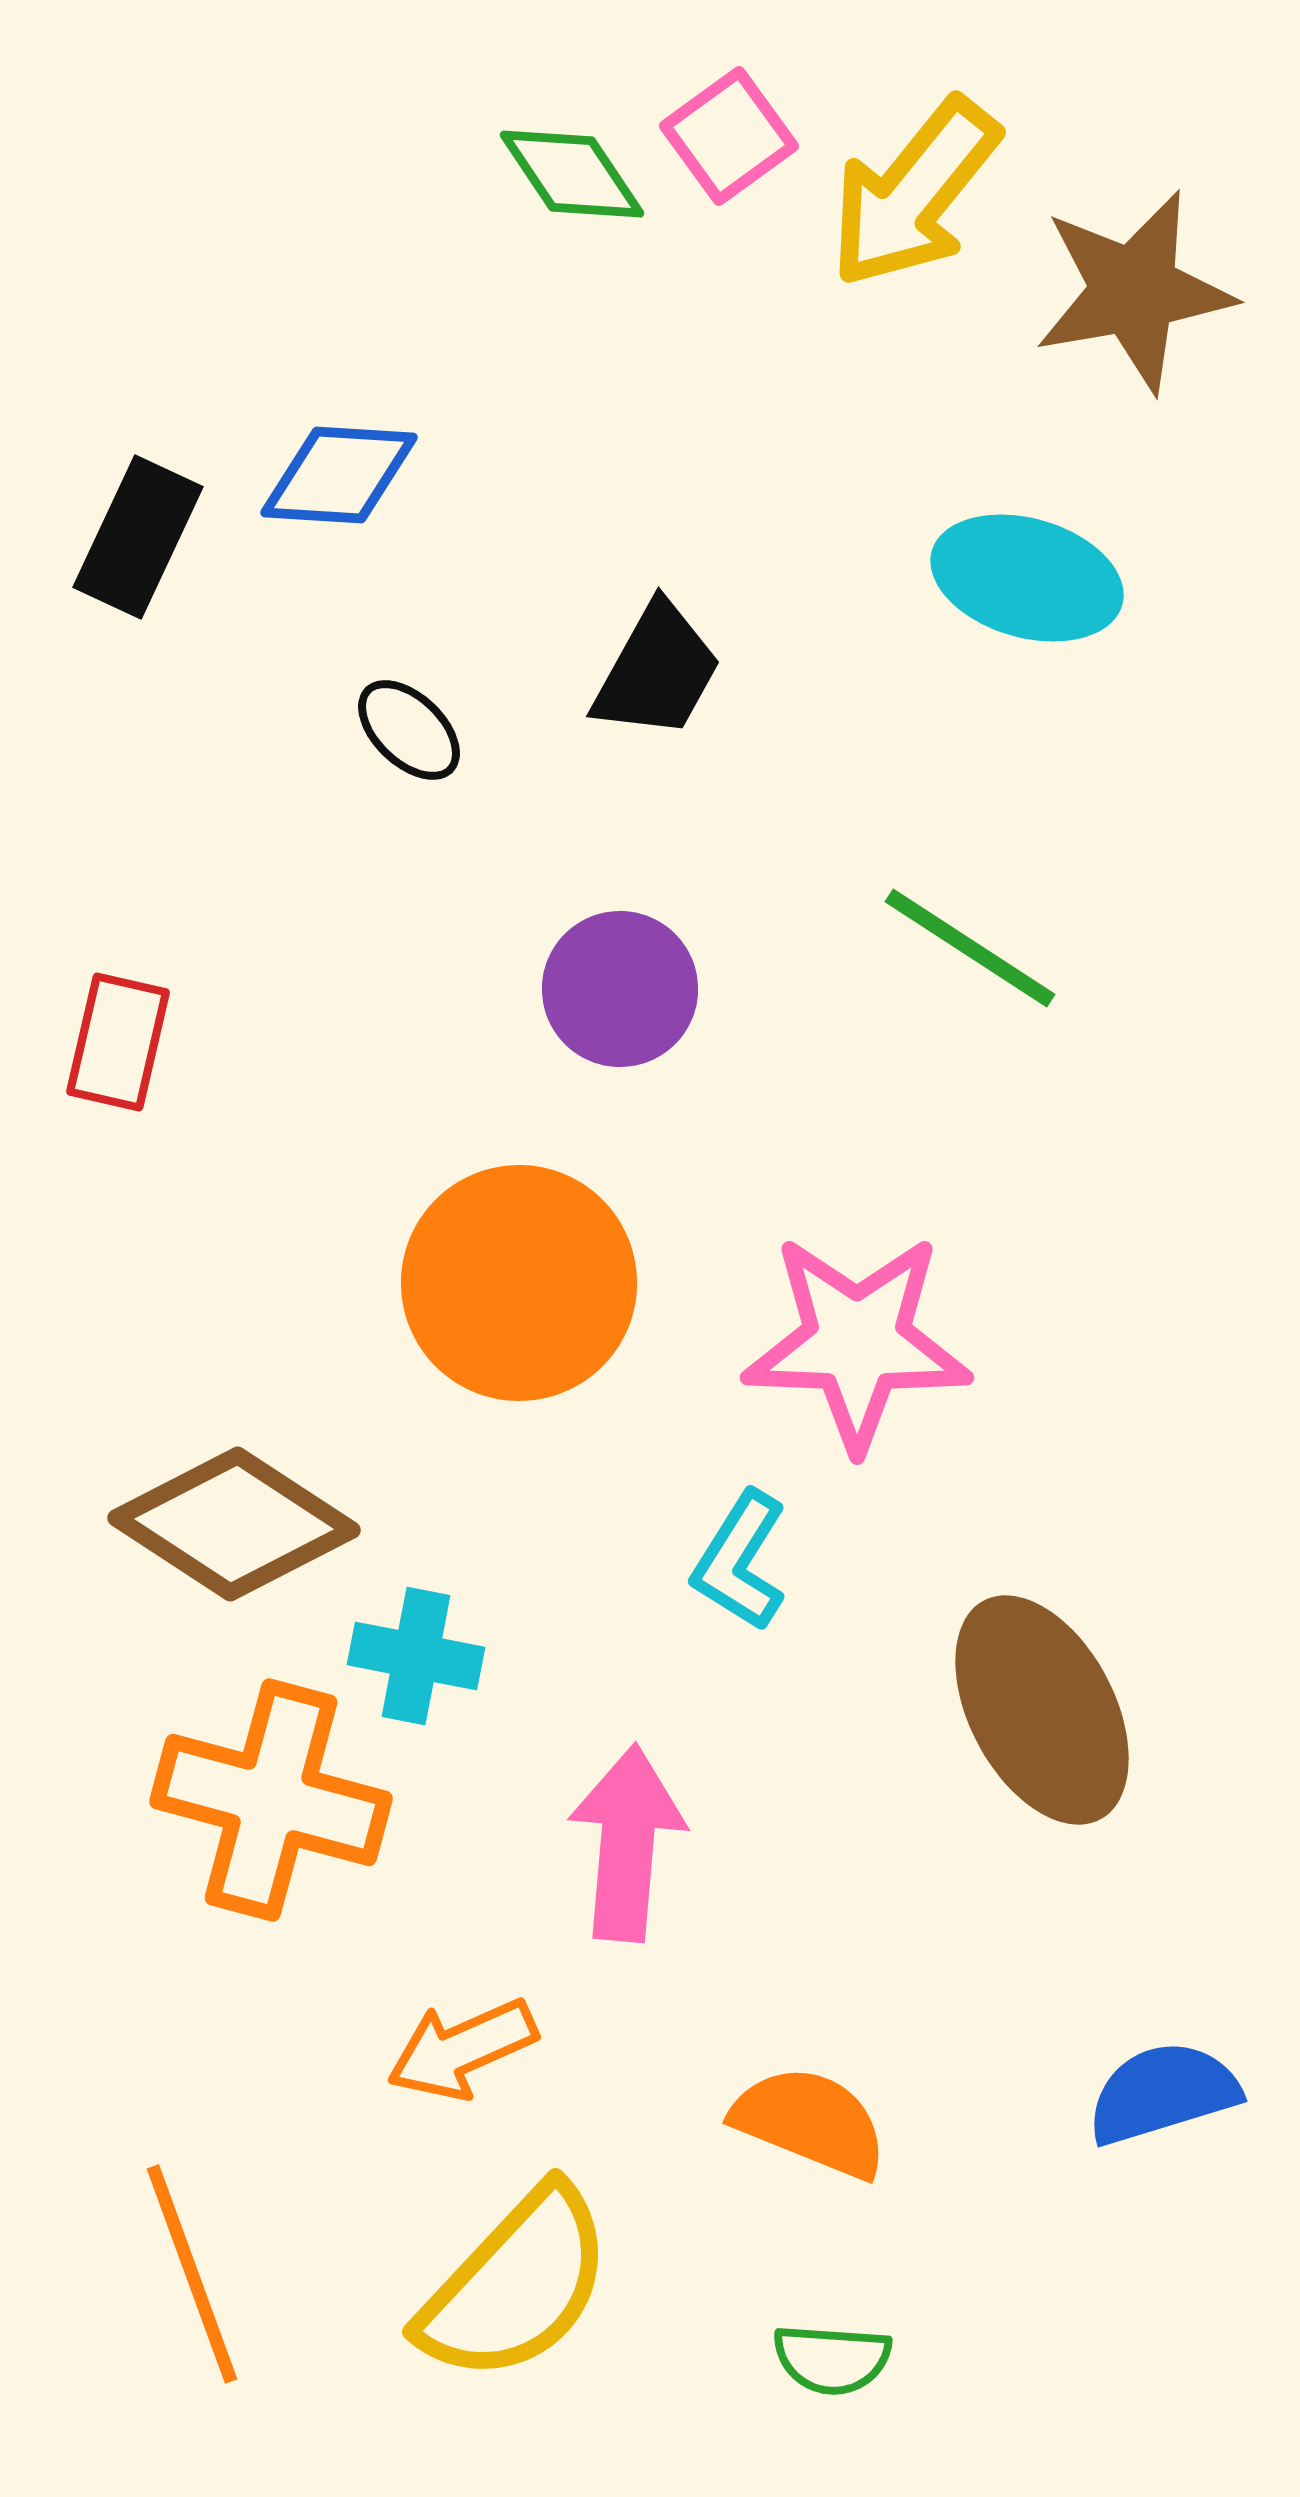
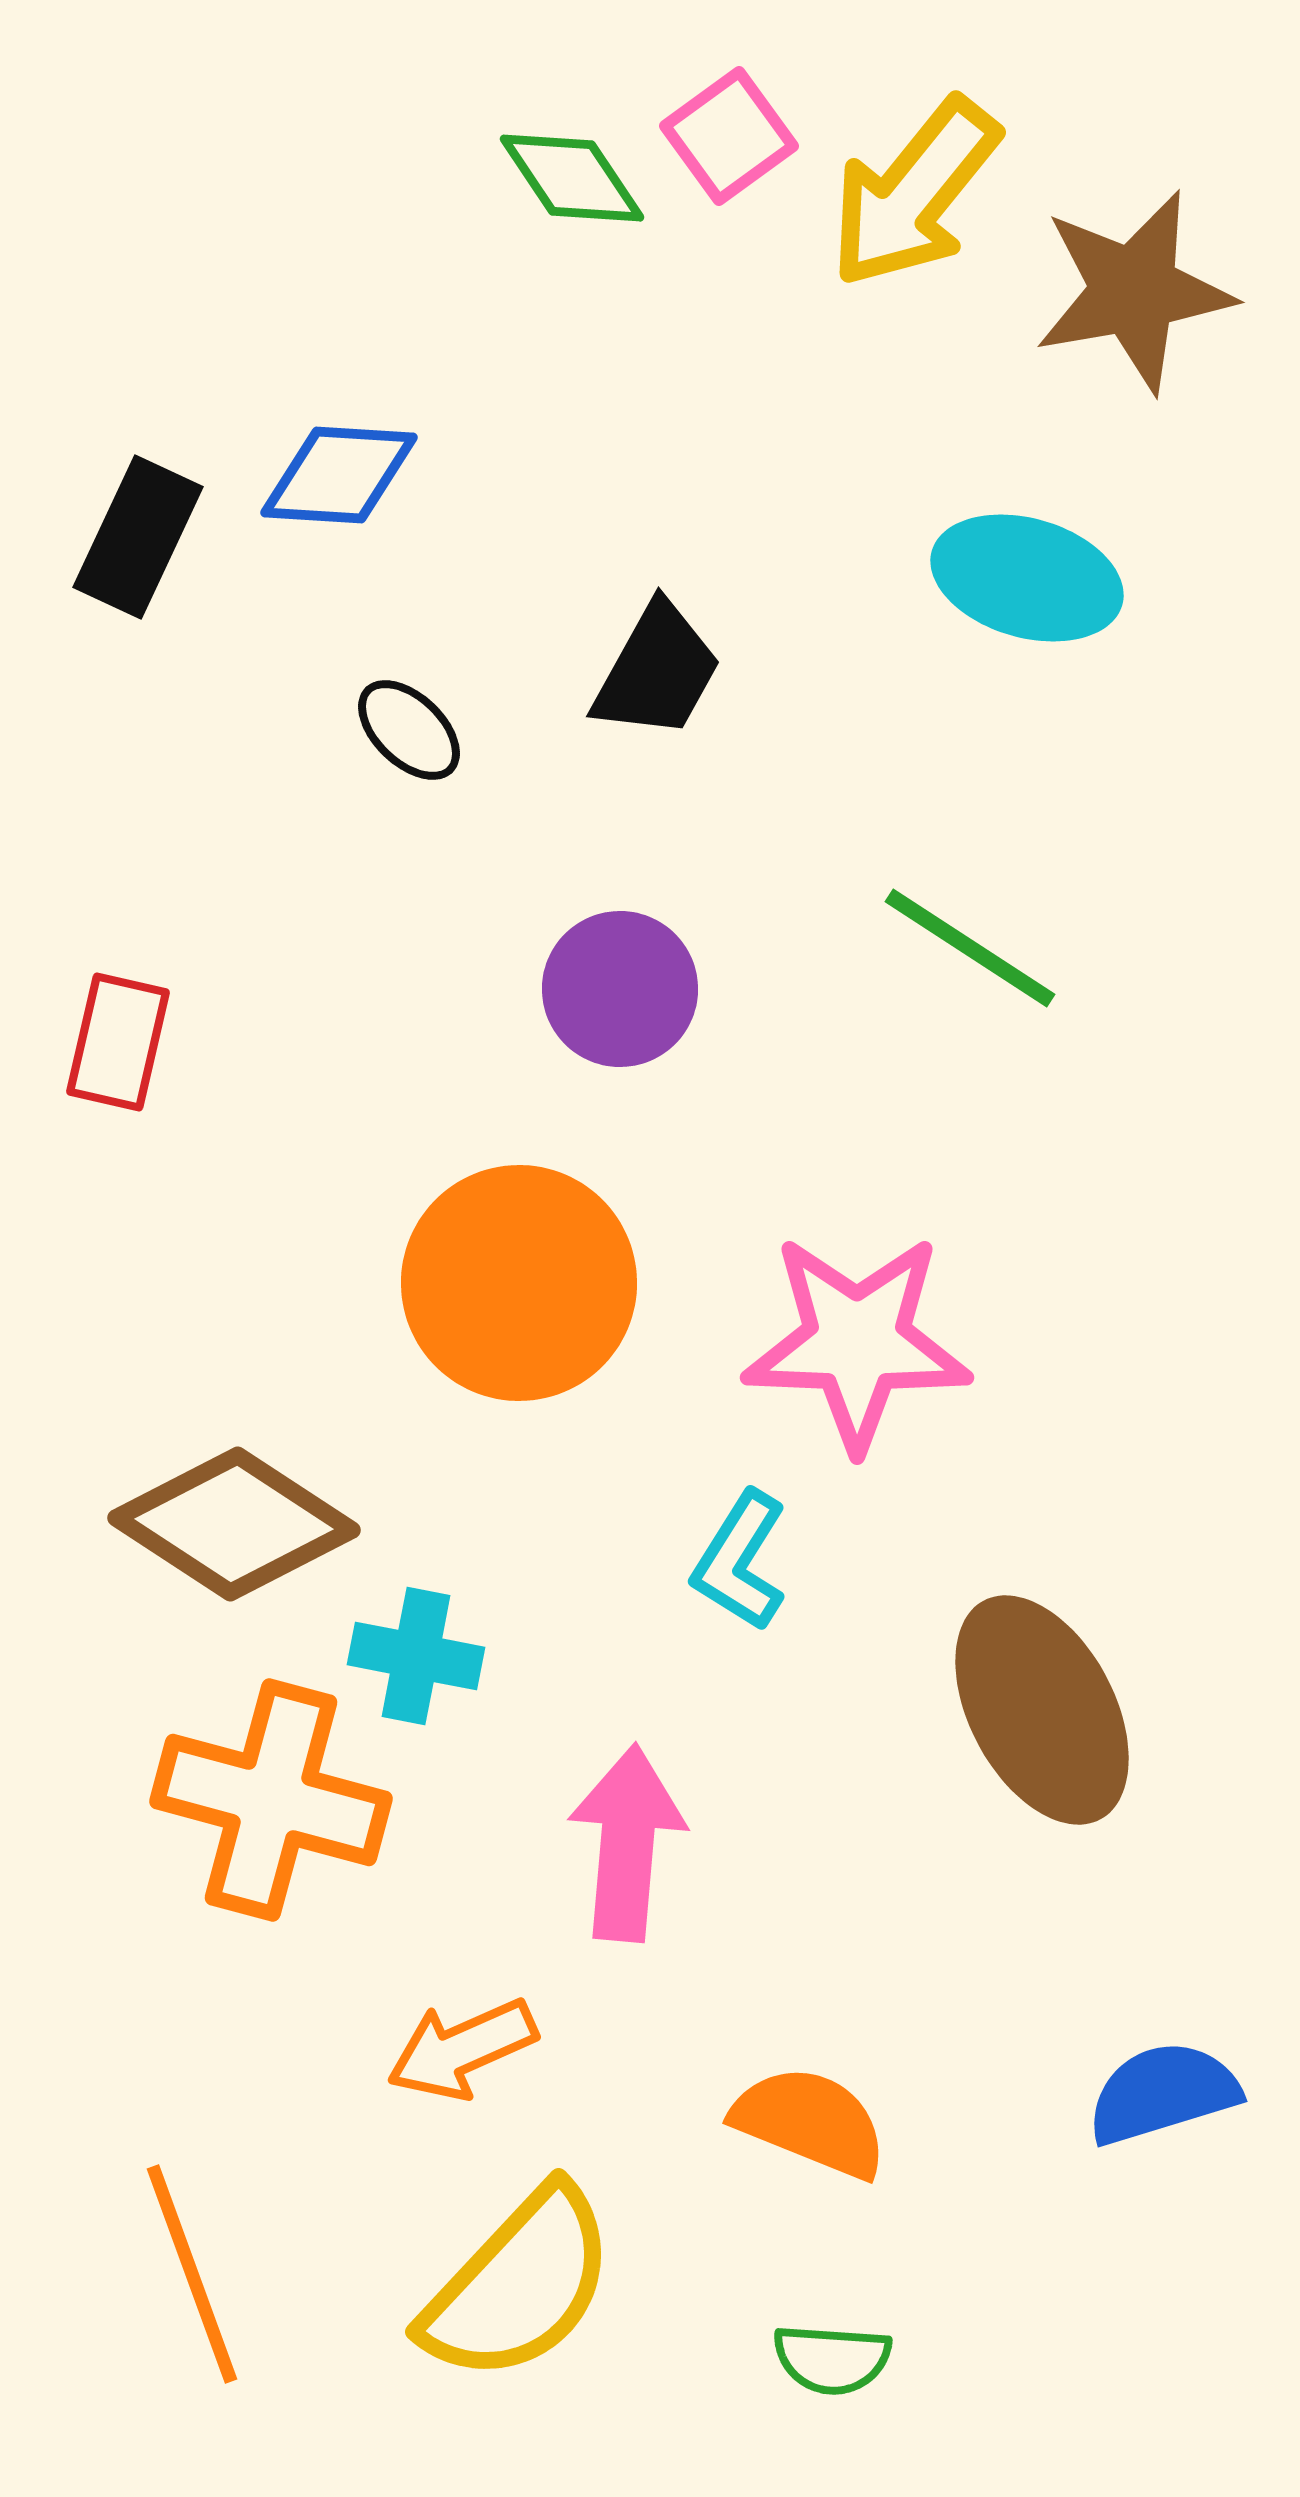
green diamond: moved 4 px down
yellow semicircle: moved 3 px right
